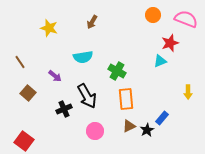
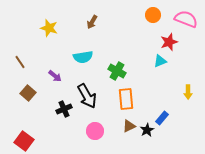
red star: moved 1 px left, 1 px up
